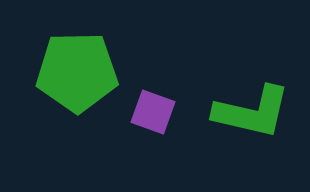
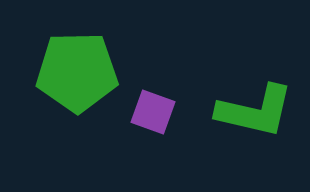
green L-shape: moved 3 px right, 1 px up
